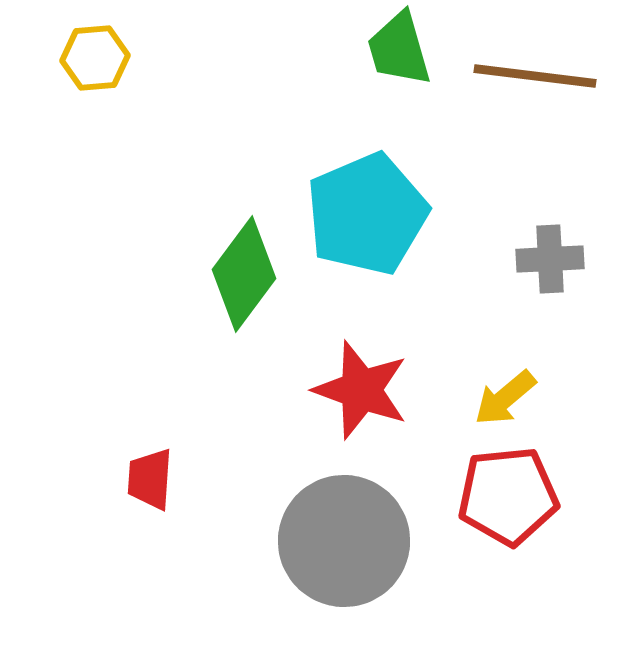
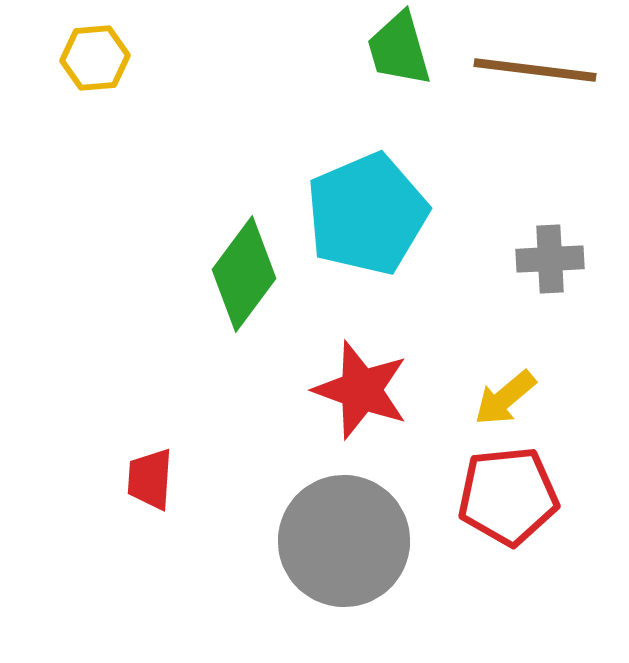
brown line: moved 6 px up
